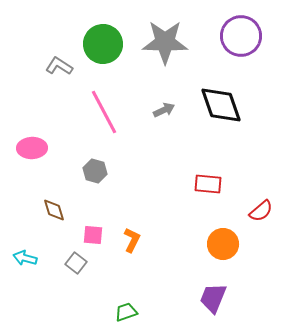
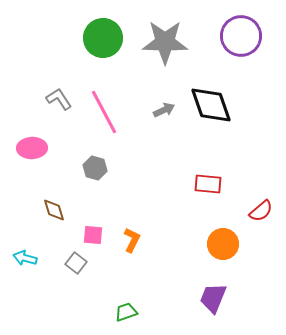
green circle: moved 6 px up
gray L-shape: moved 33 px down; rotated 24 degrees clockwise
black diamond: moved 10 px left
gray hexagon: moved 3 px up
